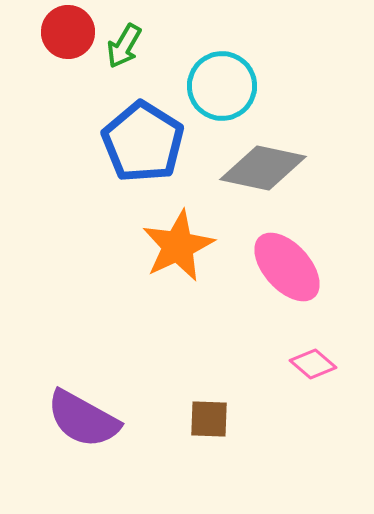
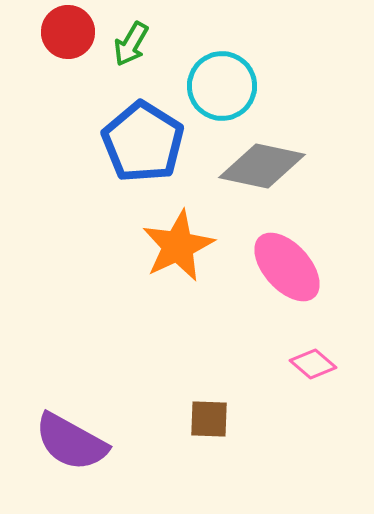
green arrow: moved 7 px right, 2 px up
gray diamond: moved 1 px left, 2 px up
purple semicircle: moved 12 px left, 23 px down
